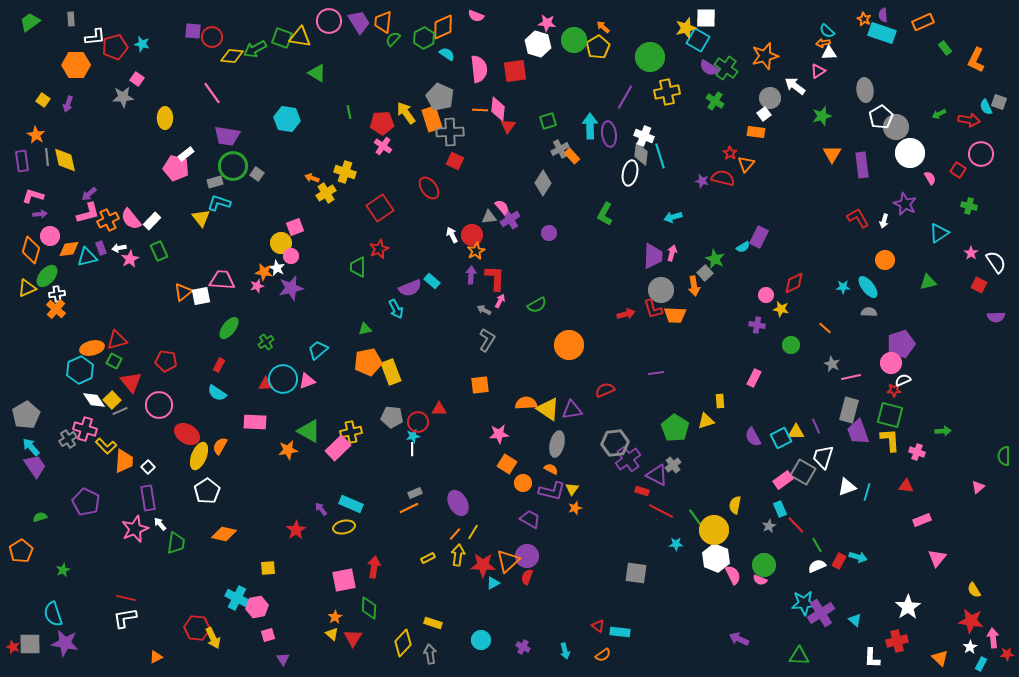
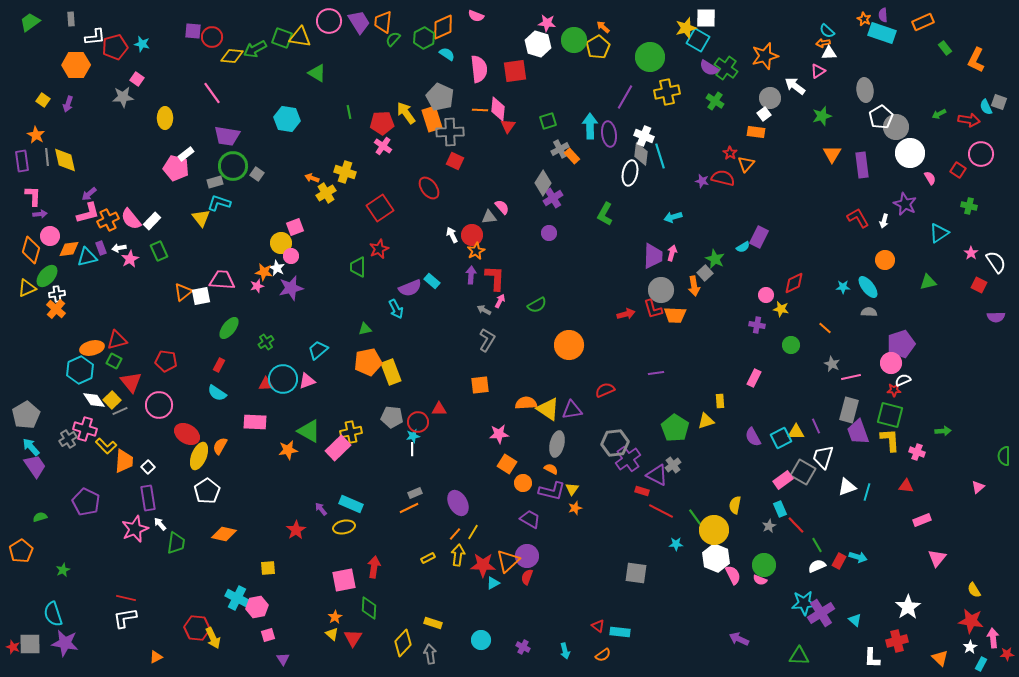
pink L-shape at (33, 196): rotated 75 degrees clockwise
purple cross at (510, 219): moved 43 px right, 21 px up
